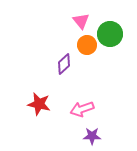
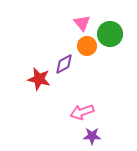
pink triangle: moved 1 px right, 2 px down
orange circle: moved 1 px down
purple diamond: rotated 15 degrees clockwise
red star: moved 25 px up
pink arrow: moved 3 px down
